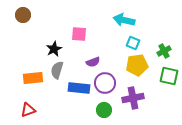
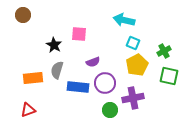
black star: moved 4 px up; rotated 14 degrees counterclockwise
yellow pentagon: rotated 20 degrees counterclockwise
blue rectangle: moved 1 px left, 1 px up
green circle: moved 6 px right
